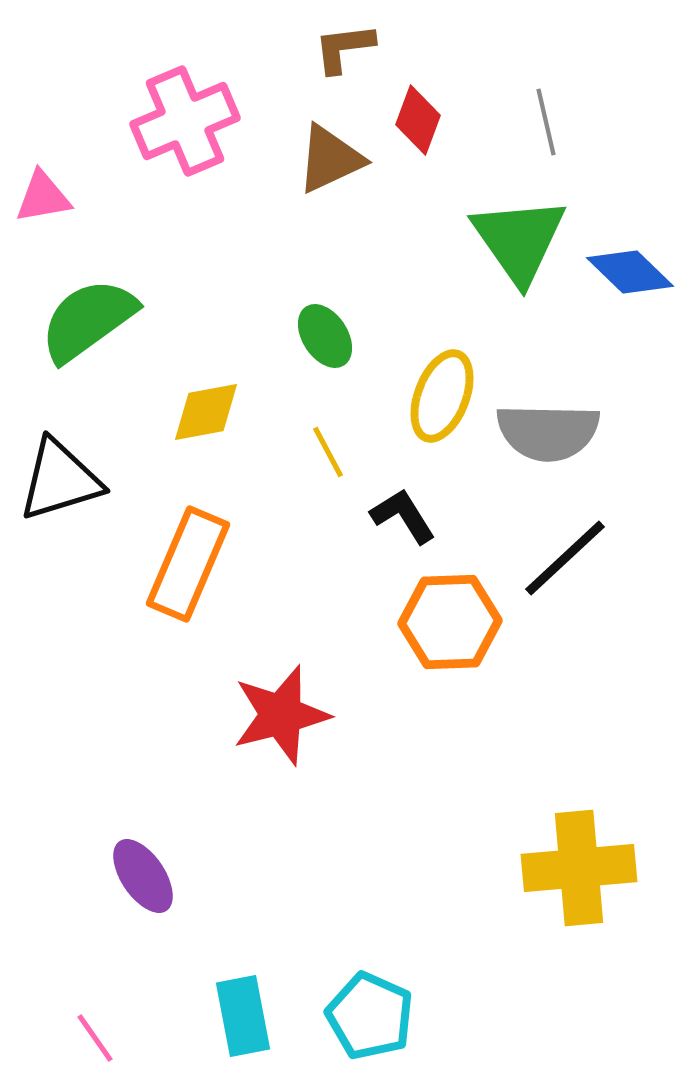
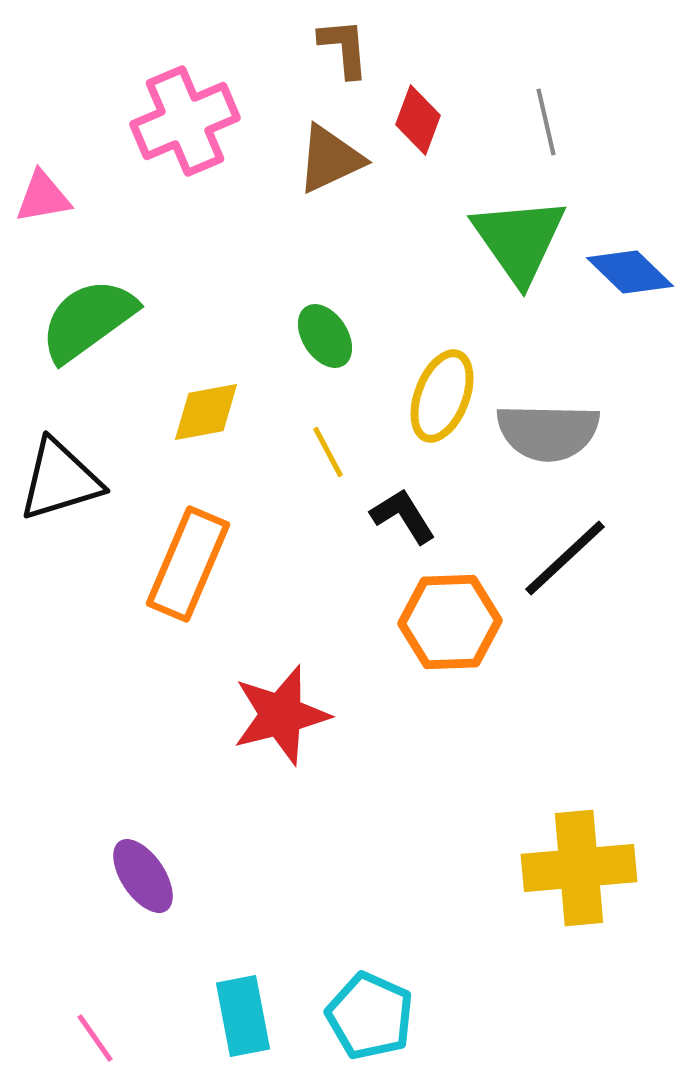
brown L-shape: rotated 92 degrees clockwise
